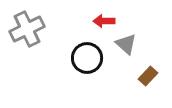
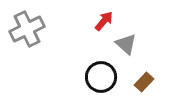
red arrow: rotated 130 degrees clockwise
black circle: moved 14 px right, 19 px down
brown rectangle: moved 4 px left, 6 px down
